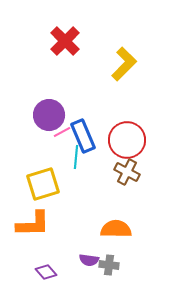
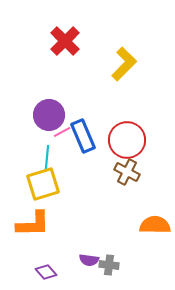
cyan line: moved 29 px left
orange semicircle: moved 39 px right, 4 px up
